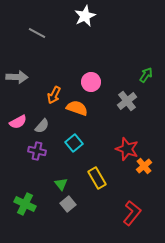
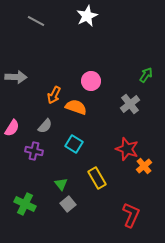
white star: moved 2 px right
gray line: moved 1 px left, 12 px up
gray arrow: moved 1 px left
pink circle: moved 1 px up
gray cross: moved 3 px right, 3 px down
orange semicircle: moved 1 px left, 1 px up
pink semicircle: moved 6 px left, 6 px down; rotated 30 degrees counterclockwise
gray semicircle: moved 3 px right
cyan square: moved 1 px down; rotated 18 degrees counterclockwise
purple cross: moved 3 px left
red L-shape: moved 1 px left, 2 px down; rotated 15 degrees counterclockwise
